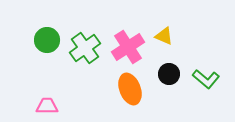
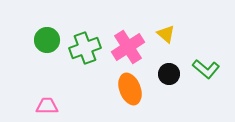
yellow triangle: moved 2 px right, 2 px up; rotated 18 degrees clockwise
green cross: rotated 16 degrees clockwise
green L-shape: moved 10 px up
